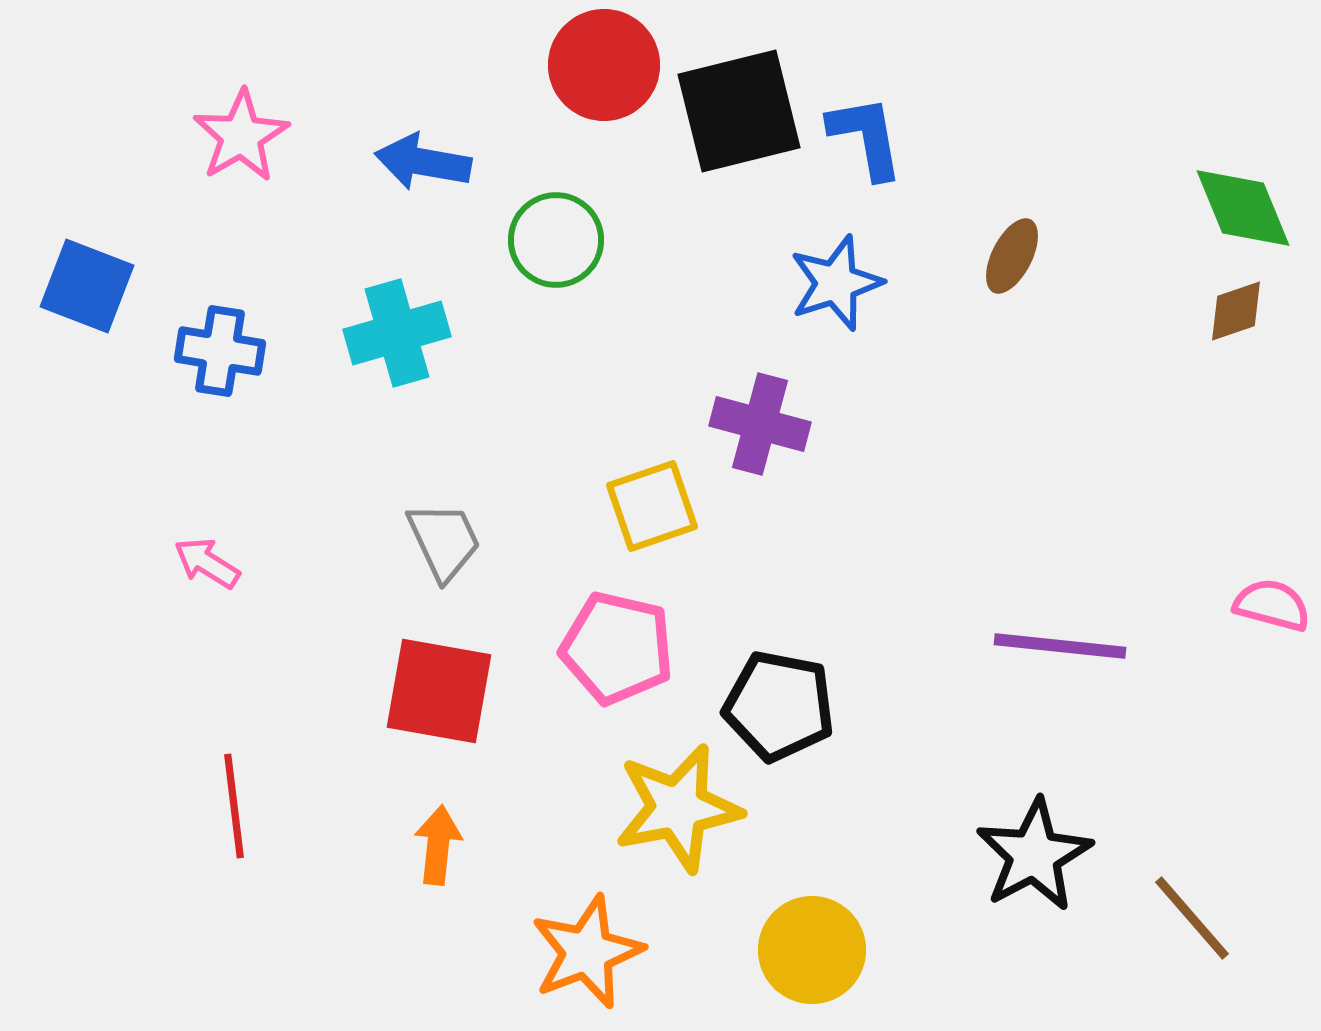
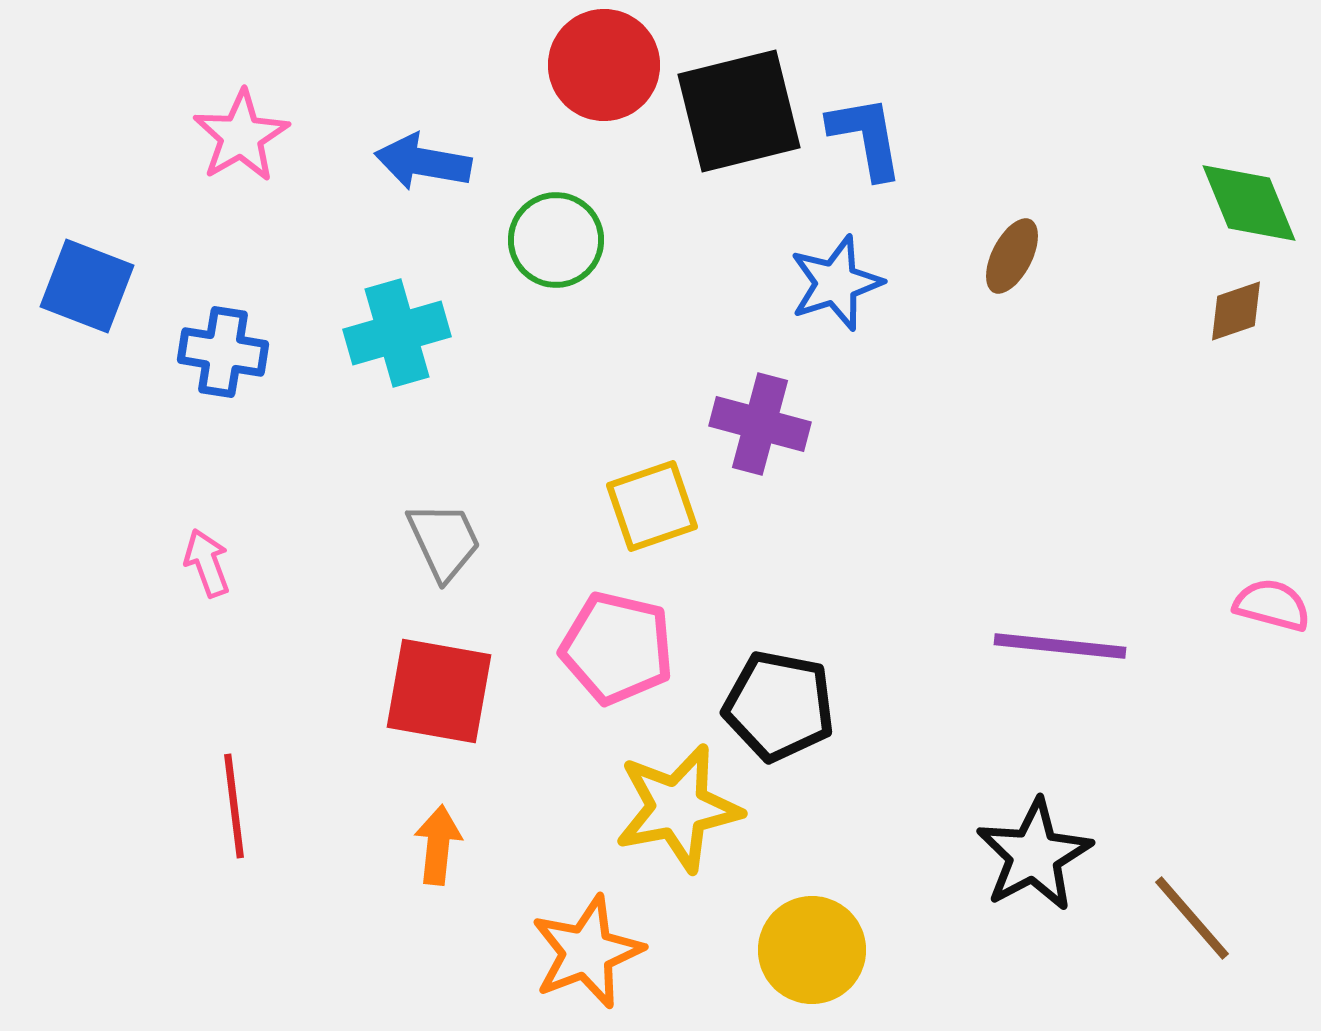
green diamond: moved 6 px right, 5 px up
blue cross: moved 3 px right, 1 px down
pink arrow: rotated 38 degrees clockwise
